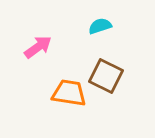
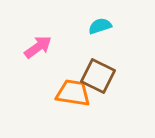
brown square: moved 8 px left
orange trapezoid: moved 4 px right
